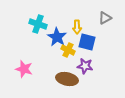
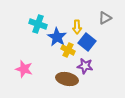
blue square: rotated 24 degrees clockwise
